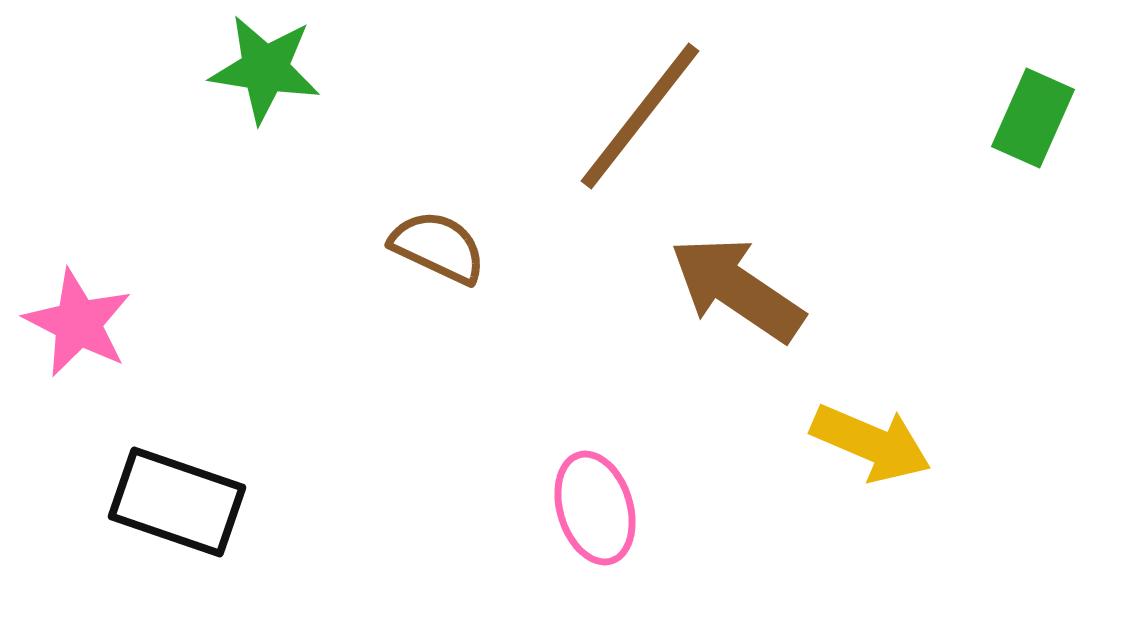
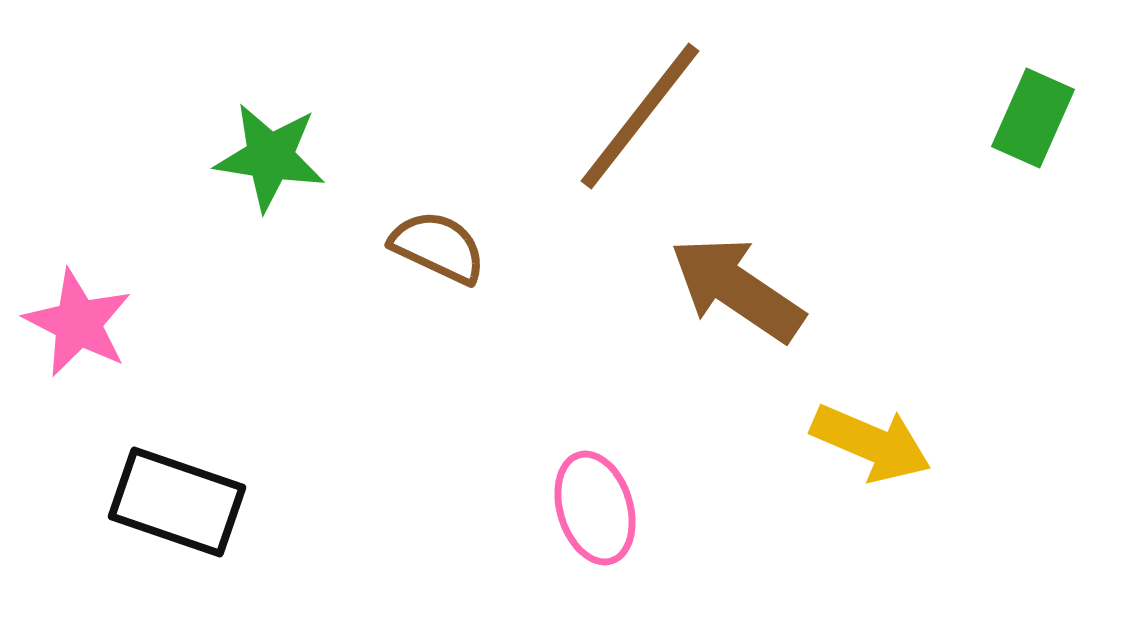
green star: moved 5 px right, 88 px down
